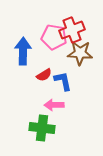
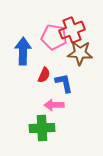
red semicircle: rotated 35 degrees counterclockwise
blue L-shape: moved 1 px right, 2 px down
green cross: rotated 10 degrees counterclockwise
